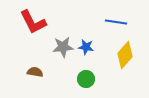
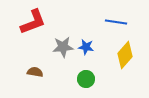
red L-shape: rotated 84 degrees counterclockwise
